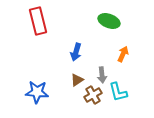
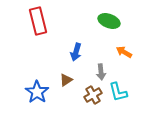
orange arrow: moved 1 px right, 2 px up; rotated 84 degrees counterclockwise
gray arrow: moved 1 px left, 3 px up
brown triangle: moved 11 px left
blue star: rotated 30 degrees clockwise
